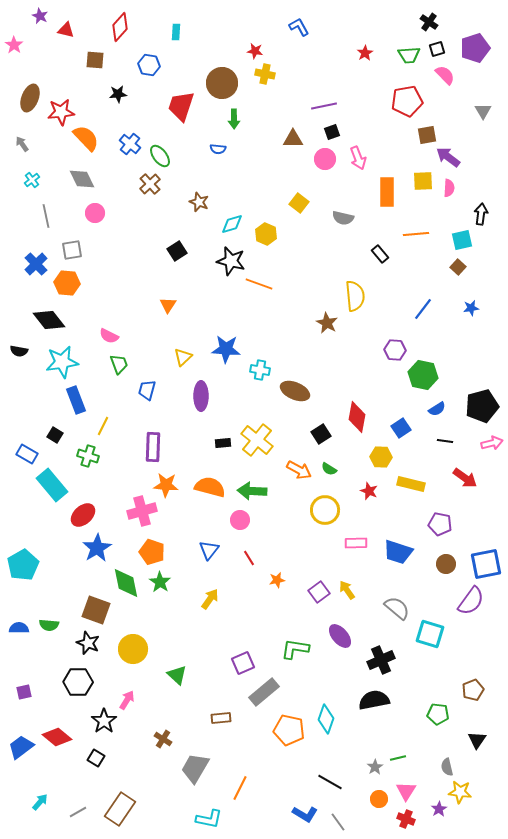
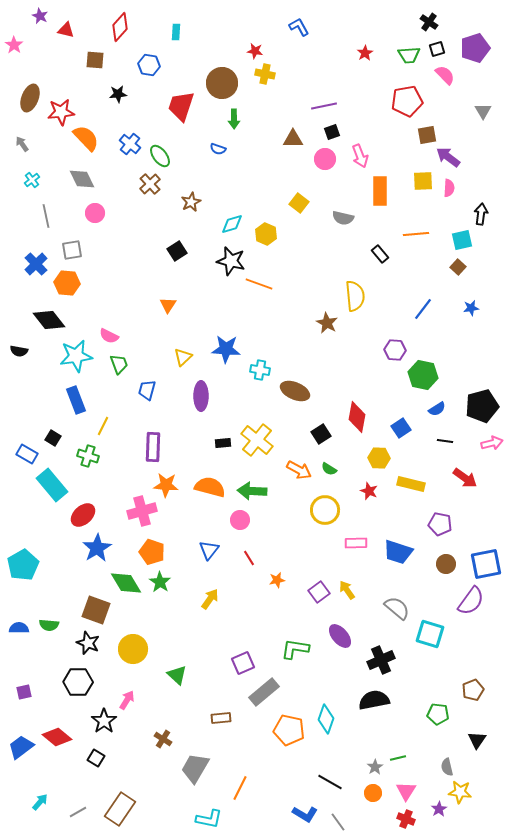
blue semicircle at (218, 149): rotated 14 degrees clockwise
pink arrow at (358, 158): moved 2 px right, 2 px up
orange rectangle at (387, 192): moved 7 px left, 1 px up
brown star at (199, 202): moved 8 px left; rotated 24 degrees clockwise
cyan star at (62, 362): moved 14 px right, 6 px up
black square at (55, 435): moved 2 px left, 3 px down
yellow hexagon at (381, 457): moved 2 px left, 1 px down
green diamond at (126, 583): rotated 20 degrees counterclockwise
orange circle at (379, 799): moved 6 px left, 6 px up
